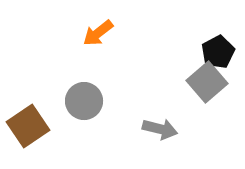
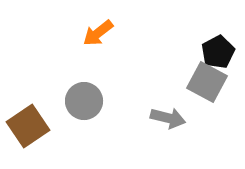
gray square: rotated 21 degrees counterclockwise
gray arrow: moved 8 px right, 11 px up
